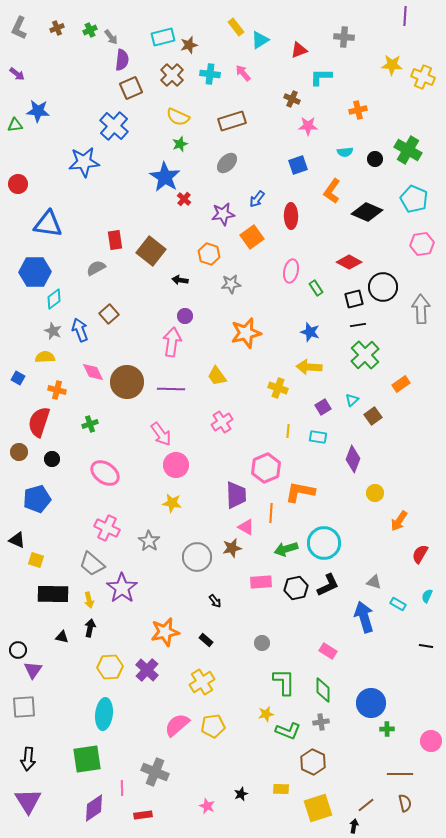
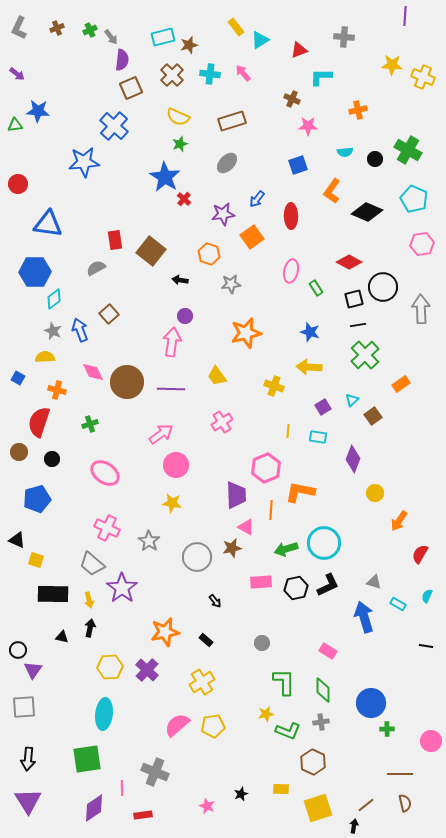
yellow cross at (278, 388): moved 4 px left, 2 px up
pink arrow at (161, 434): rotated 90 degrees counterclockwise
orange line at (271, 513): moved 3 px up
